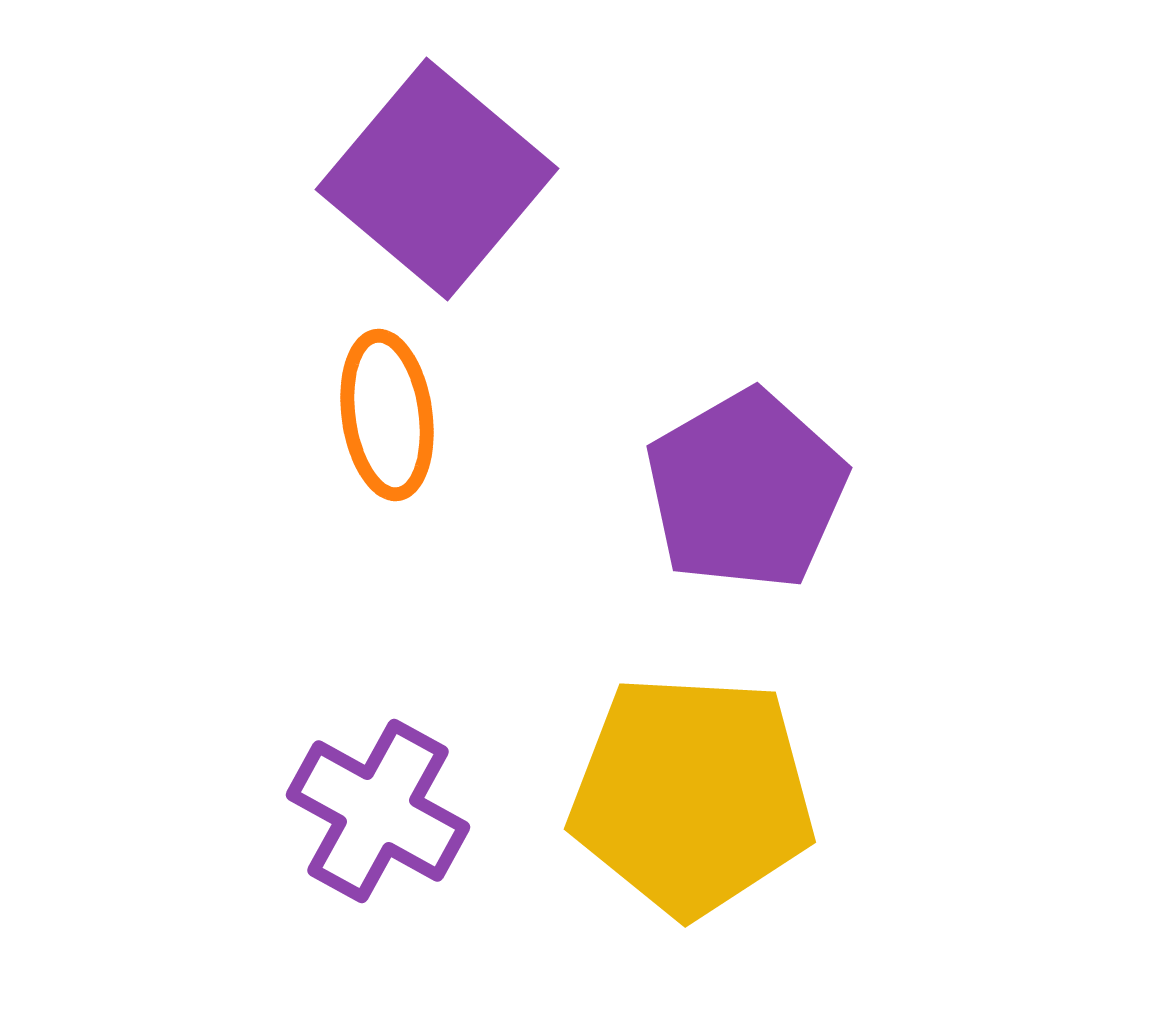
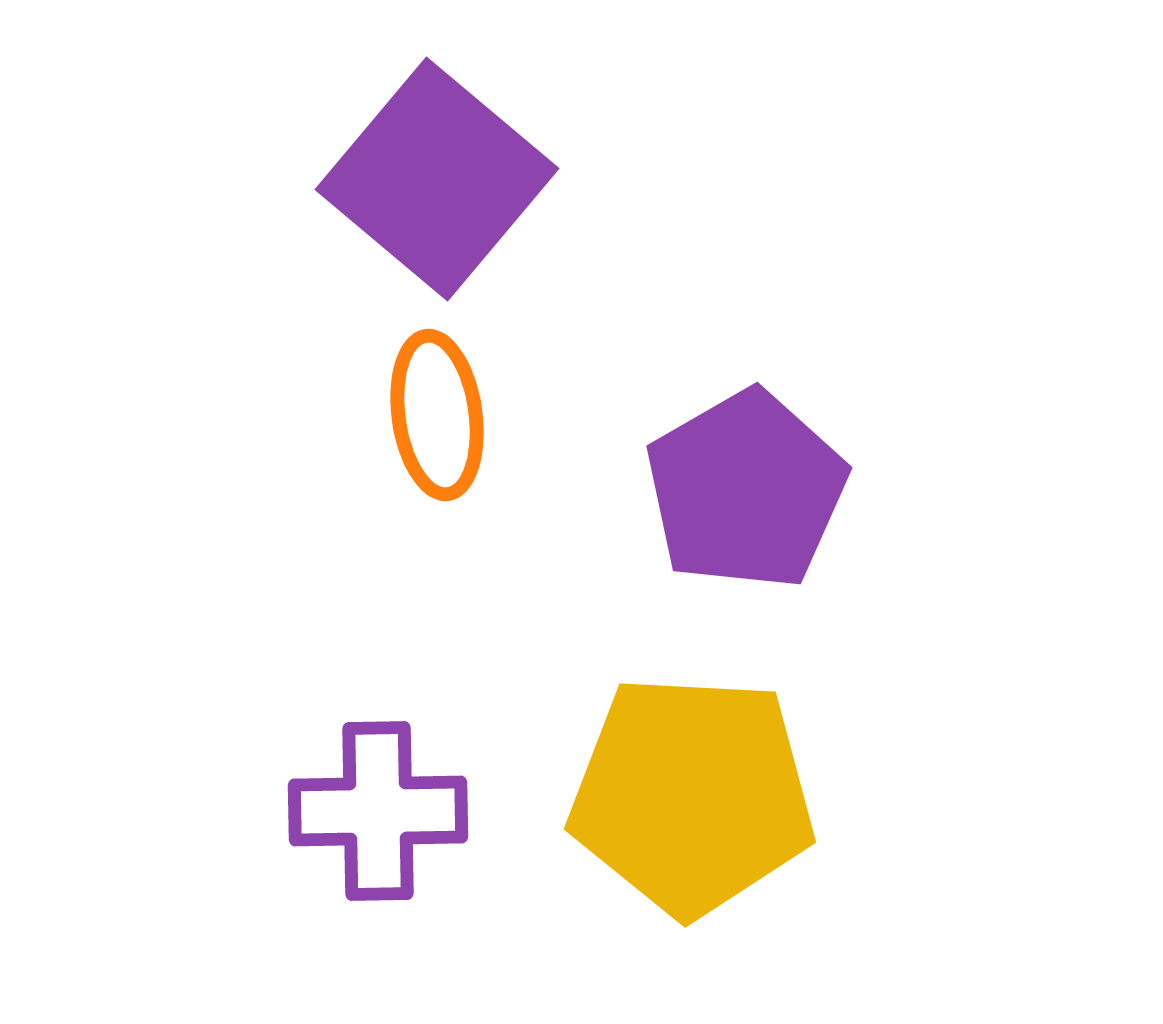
orange ellipse: moved 50 px right
purple cross: rotated 30 degrees counterclockwise
